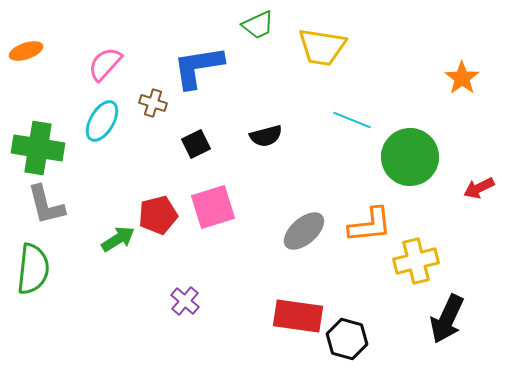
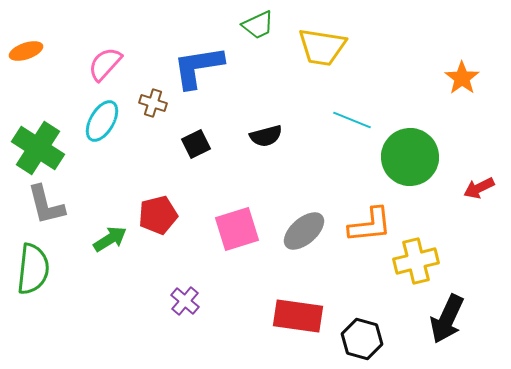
green cross: rotated 24 degrees clockwise
pink square: moved 24 px right, 22 px down
green arrow: moved 8 px left
black hexagon: moved 15 px right
